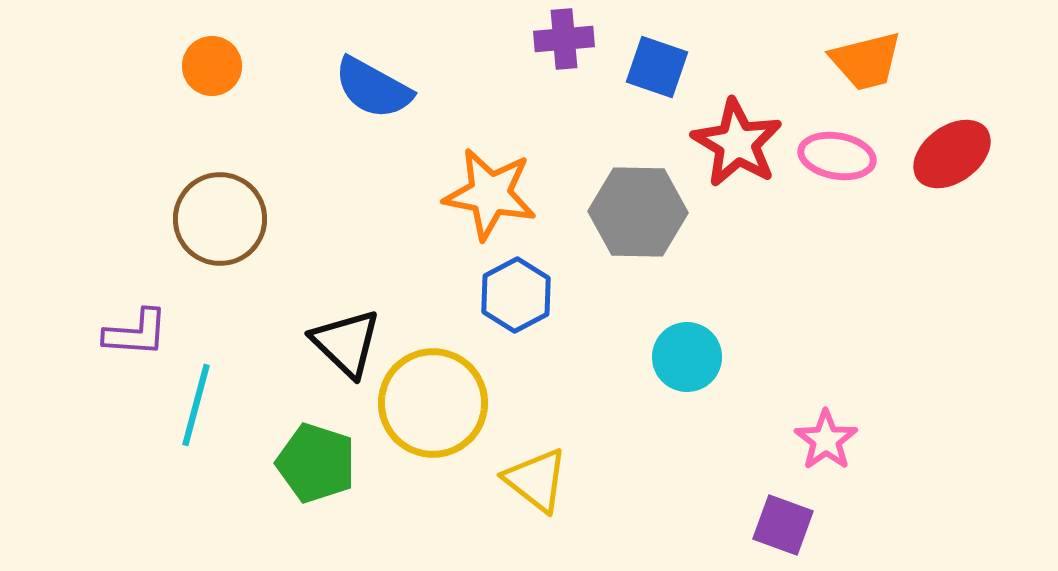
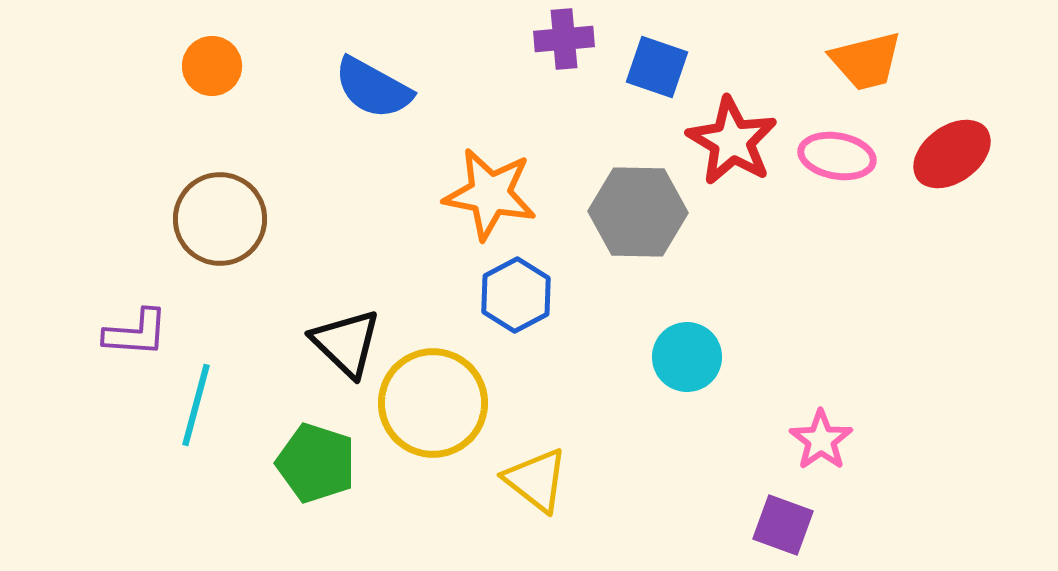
red star: moved 5 px left, 2 px up
pink star: moved 5 px left
